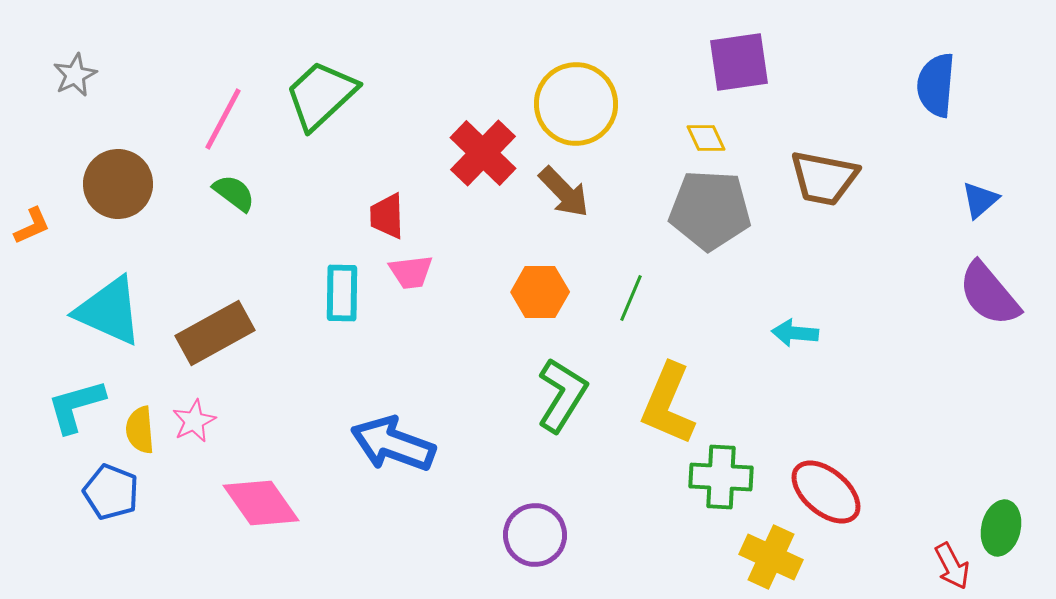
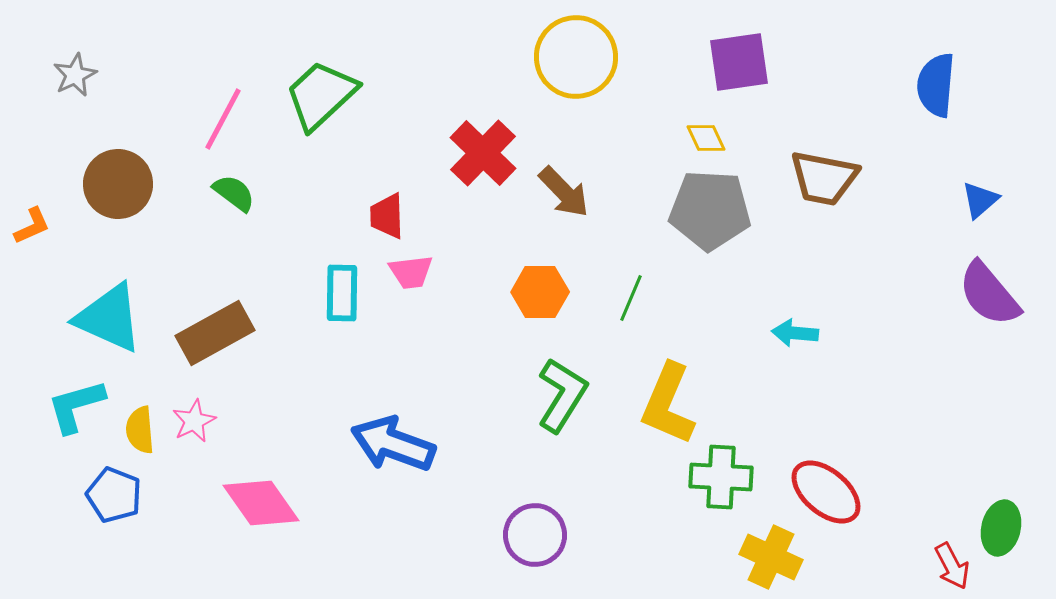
yellow circle: moved 47 px up
cyan triangle: moved 7 px down
blue pentagon: moved 3 px right, 3 px down
